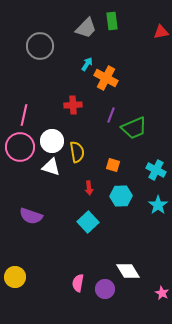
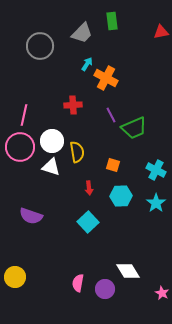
gray trapezoid: moved 4 px left, 5 px down
purple line: rotated 49 degrees counterclockwise
cyan star: moved 2 px left, 2 px up
